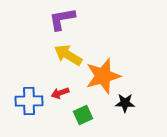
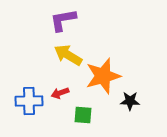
purple L-shape: moved 1 px right, 1 px down
black star: moved 5 px right, 2 px up
green square: rotated 30 degrees clockwise
